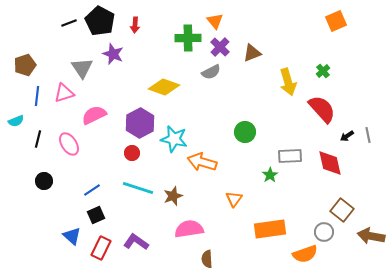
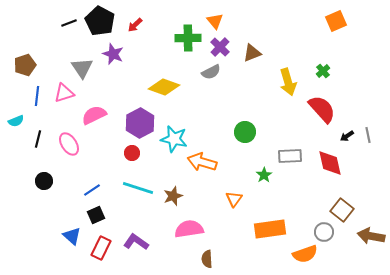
red arrow at (135, 25): rotated 42 degrees clockwise
green star at (270, 175): moved 6 px left
